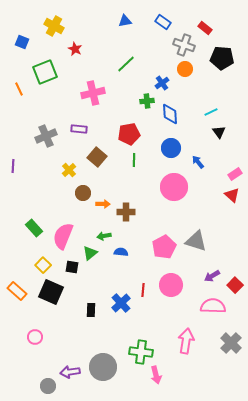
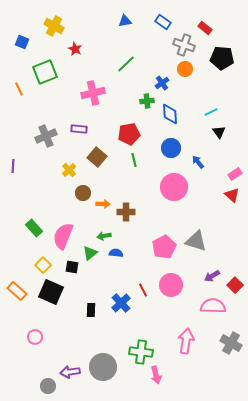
green line at (134, 160): rotated 16 degrees counterclockwise
blue semicircle at (121, 252): moved 5 px left, 1 px down
red line at (143, 290): rotated 32 degrees counterclockwise
gray cross at (231, 343): rotated 15 degrees counterclockwise
